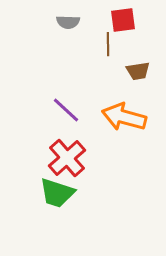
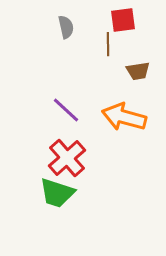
gray semicircle: moved 2 px left, 5 px down; rotated 105 degrees counterclockwise
